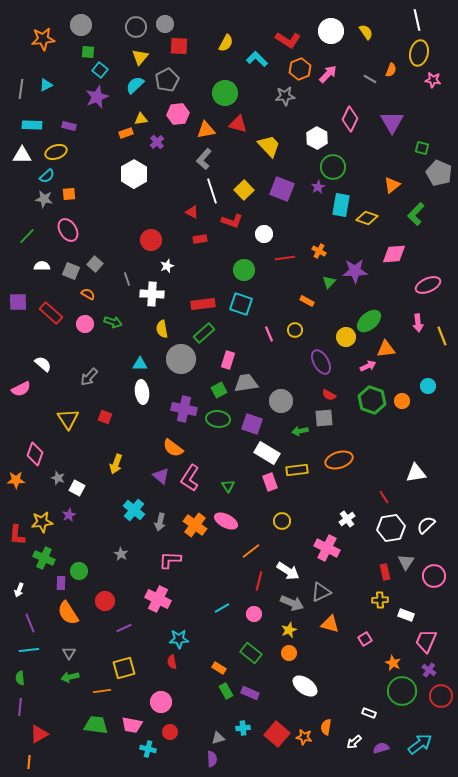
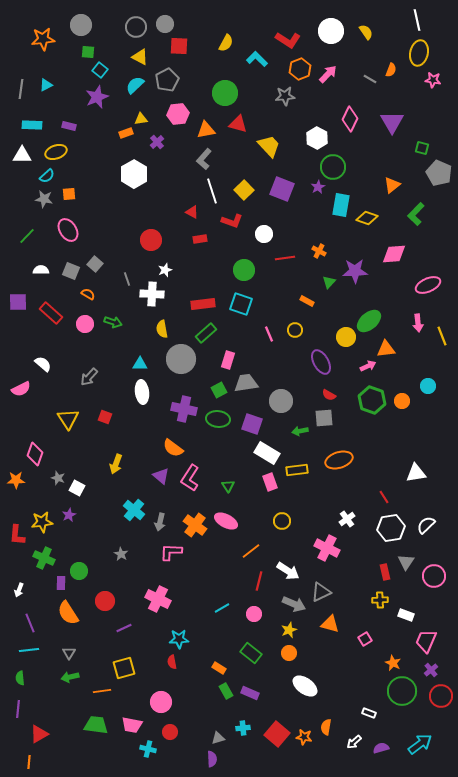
yellow triangle at (140, 57): rotated 42 degrees counterclockwise
white semicircle at (42, 266): moved 1 px left, 4 px down
white star at (167, 266): moved 2 px left, 4 px down
green rectangle at (204, 333): moved 2 px right
pink L-shape at (170, 560): moved 1 px right, 8 px up
gray arrow at (292, 603): moved 2 px right, 1 px down
purple cross at (429, 670): moved 2 px right; rotated 16 degrees clockwise
purple line at (20, 707): moved 2 px left, 2 px down
